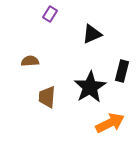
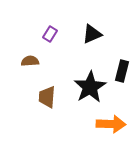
purple rectangle: moved 20 px down
orange arrow: moved 1 px right, 1 px down; rotated 28 degrees clockwise
